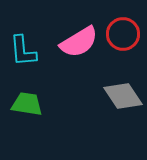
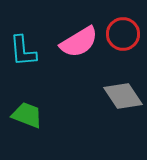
green trapezoid: moved 11 px down; rotated 12 degrees clockwise
